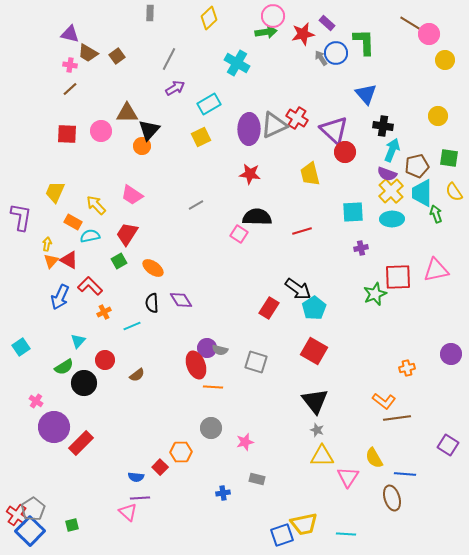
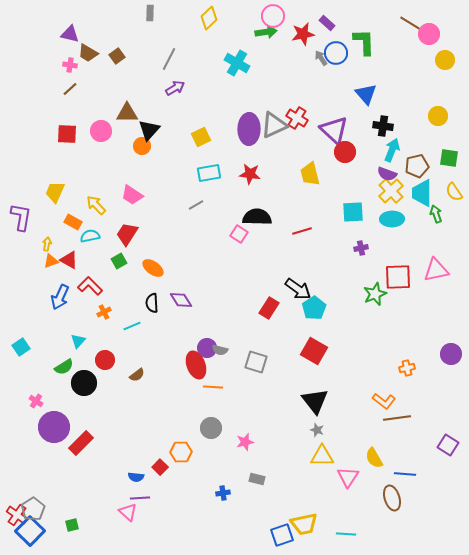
cyan rectangle at (209, 104): moved 69 px down; rotated 20 degrees clockwise
orange triangle at (51, 261): rotated 28 degrees clockwise
